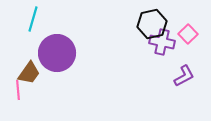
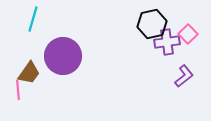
purple cross: moved 5 px right; rotated 20 degrees counterclockwise
purple circle: moved 6 px right, 3 px down
purple L-shape: rotated 10 degrees counterclockwise
